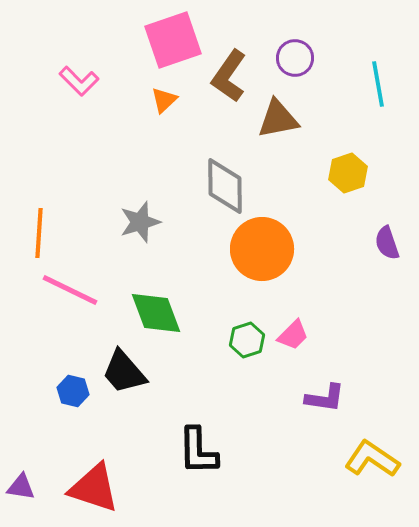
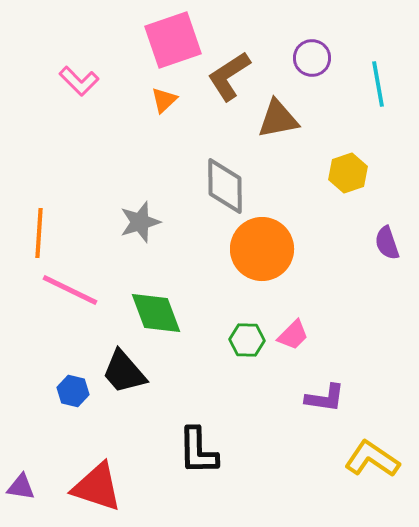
purple circle: moved 17 px right
brown L-shape: rotated 22 degrees clockwise
green hexagon: rotated 20 degrees clockwise
red triangle: moved 3 px right, 1 px up
